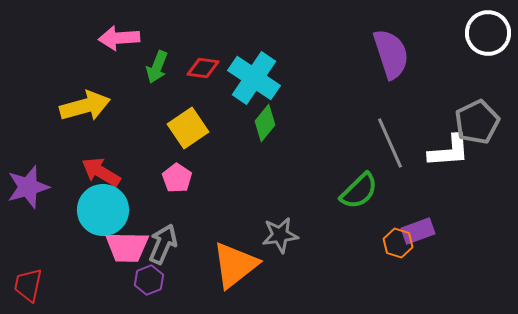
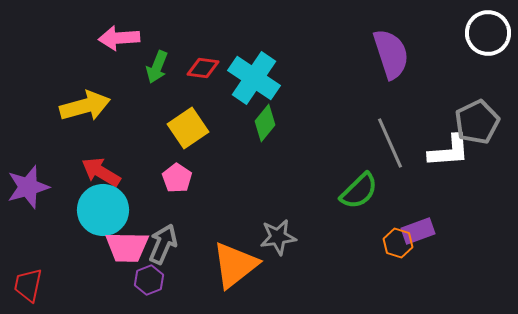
gray star: moved 2 px left, 2 px down
